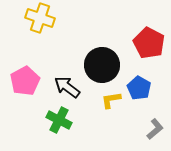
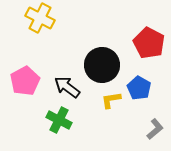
yellow cross: rotated 8 degrees clockwise
